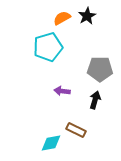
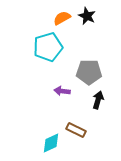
black star: rotated 18 degrees counterclockwise
gray pentagon: moved 11 px left, 3 px down
black arrow: moved 3 px right
cyan diamond: rotated 15 degrees counterclockwise
